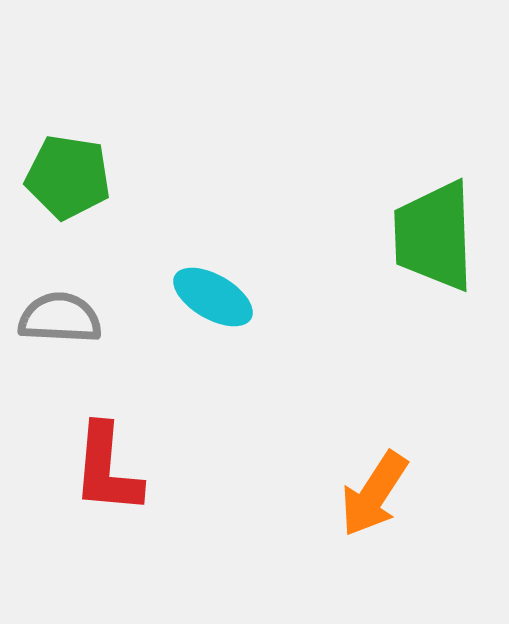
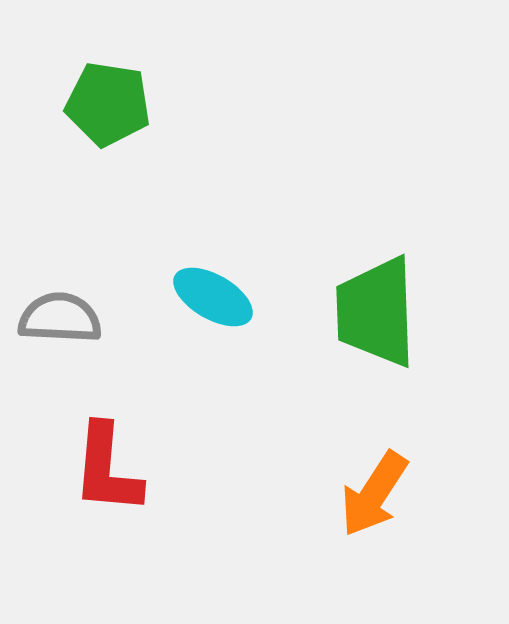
green pentagon: moved 40 px right, 73 px up
green trapezoid: moved 58 px left, 76 px down
